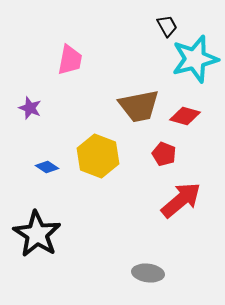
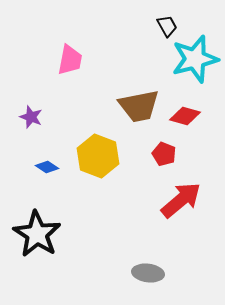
purple star: moved 1 px right, 9 px down
